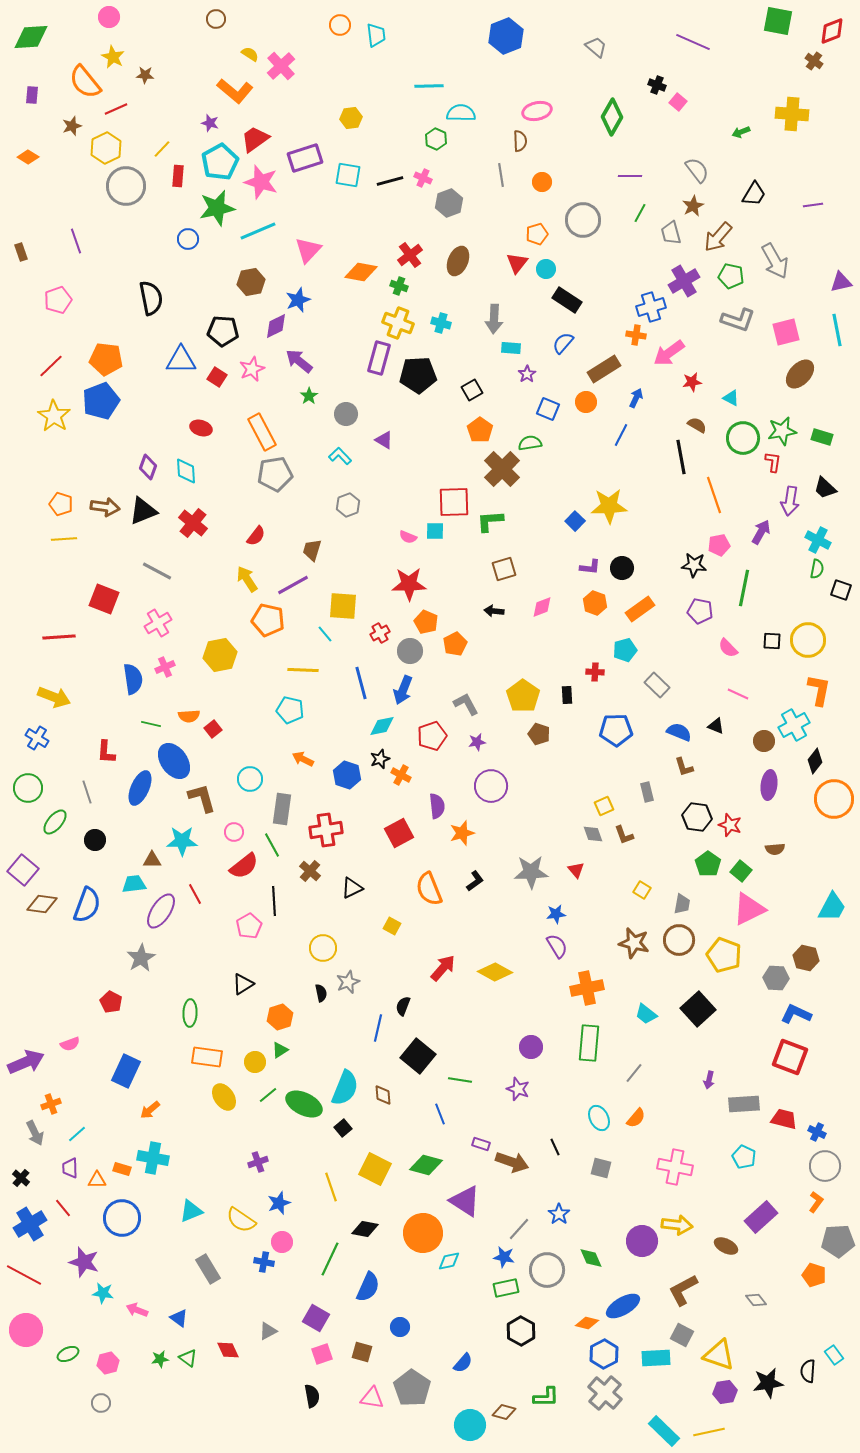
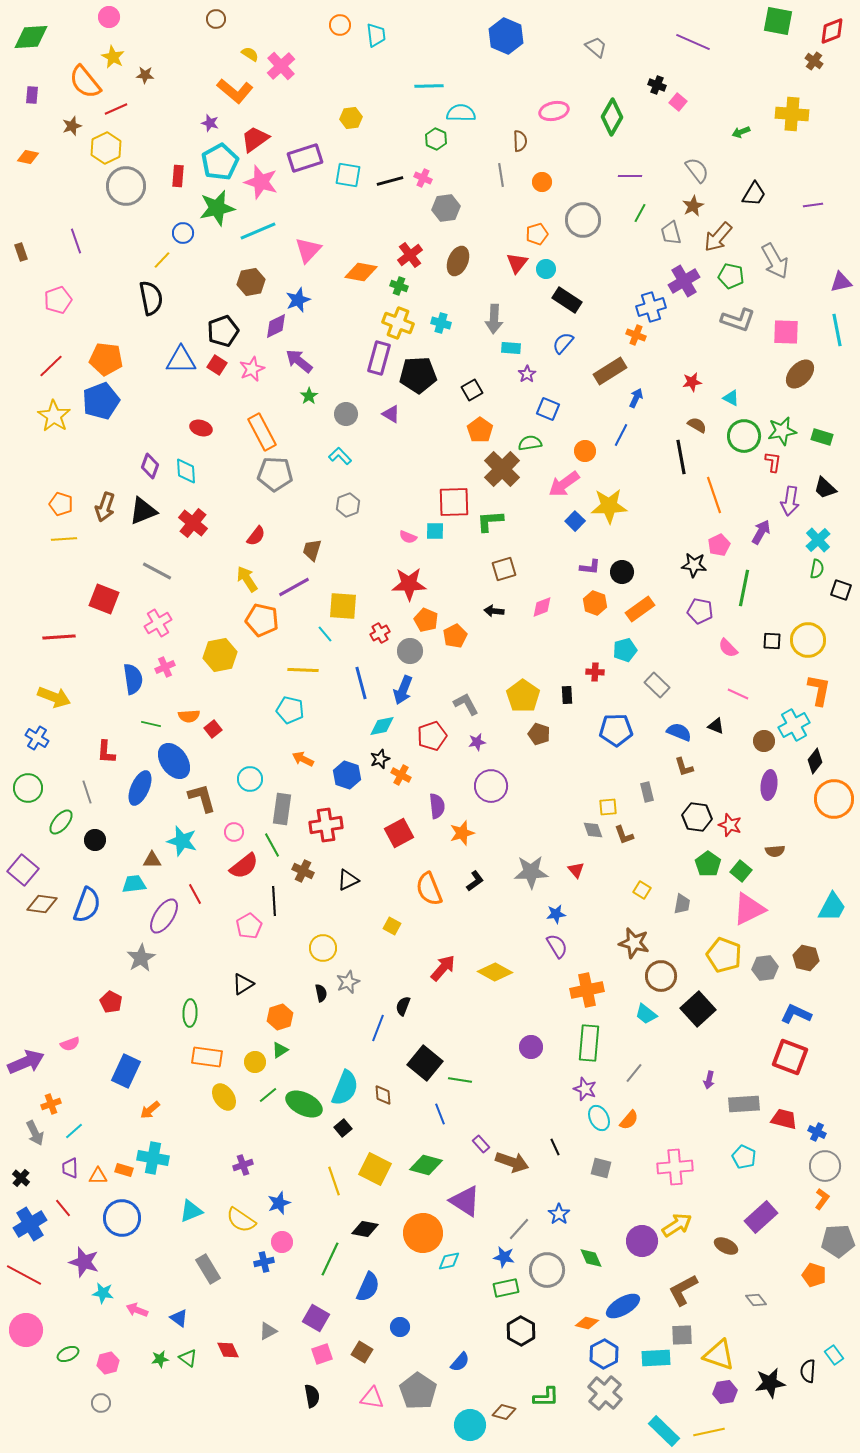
blue hexagon at (506, 36): rotated 16 degrees counterclockwise
pink ellipse at (537, 111): moved 17 px right
yellow line at (162, 149): moved 111 px down
orange diamond at (28, 157): rotated 20 degrees counterclockwise
gray hexagon at (449, 203): moved 3 px left, 5 px down; rotated 12 degrees clockwise
blue circle at (188, 239): moved 5 px left, 6 px up
black pentagon at (223, 331): rotated 24 degrees counterclockwise
pink square at (786, 332): rotated 16 degrees clockwise
orange cross at (636, 335): rotated 12 degrees clockwise
pink arrow at (669, 353): moved 105 px left, 131 px down
brown rectangle at (604, 369): moved 6 px right, 2 px down
red square at (217, 377): moved 12 px up
orange circle at (586, 402): moved 1 px left, 49 px down
green circle at (743, 438): moved 1 px right, 2 px up
purple triangle at (384, 440): moved 7 px right, 26 px up
purple diamond at (148, 467): moved 2 px right, 1 px up
gray pentagon at (275, 474): rotated 12 degrees clockwise
brown arrow at (105, 507): rotated 100 degrees clockwise
cyan cross at (818, 540): rotated 20 degrees clockwise
pink pentagon at (719, 545): rotated 15 degrees counterclockwise
black circle at (622, 568): moved 4 px down
purple line at (293, 585): moved 1 px right, 2 px down
orange pentagon at (268, 620): moved 6 px left
orange pentagon at (426, 622): moved 2 px up
orange pentagon at (455, 644): moved 8 px up
yellow square at (604, 806): moved 4 px right, 1 px down; rotated 18 degrees clockwise
green ellipse at (55, 822): moved 6 px right
red cross at (326, 830): moved 5 px up
gray diamond at (593, 834): moved 4 px up
cyan star at (182, 841): rotated 16 degrees clockwise
brown semicircle at (775, 849): moved 2 px down
brown cross at (310, 871): moved 7 px left; rotated 15 degrees counterclockwise
black triangle at (352, 888): moved 4 px left, 8 px up
purple ellipse at (161, 911): moved 3 px right, 5 px down
brown circle at (679, 940): moved 18 px left, 36 px down
gray hexagon at (776, 978): moved 11 px left, 10 px up; rotated 10 degrees counterclockwise
orange cross at (587, 988): moved 2 px down
blue line at (378, 1028): rotated 8 degrees clockwise
black square at (418, 1056): moved 7 px right, 7 px down
purple star at (518, 1089): moved 67 px right
orange semicircle at (636, 1118): moved 7 px left, 2 px down
cyan line at (77, 1134): moved 3 px left, 3 px up
purple rectangle at (481, 1144): rotated 30 degrees clockwise
purple cross at (258, 1162): moved 15 px left, 3 px down
pink cross at (675, 1167): rotated 16 degrees counterclockwise
orange rectangle at (122, 1169): moved 2 px right, 1 px down
orange triangle at (97, 1180): moved 1 px right, 4 px up
yellow line at (331, 1187): moved 3 px right, 6 px up
orange L-shape at (816, 1202): moved 6 px right, 3 px up
yellow arrow at (677, 1225): rotated 40 degrees counterclockwise
blue cross at (264, 1262): rotated 24 degrees counterclockwise
gray square at (682, 1335): rotated 30 degrees counterclockwise
brown square at (362, 1352): rotated 15 degrees clockwise
blue semicircle at (463, 1363): moved 3 px left, 1 px up
black star at (768, 1383): moved 2 px right
gray pentagon at (412, 1388): moved 6 px right, 3 px down
